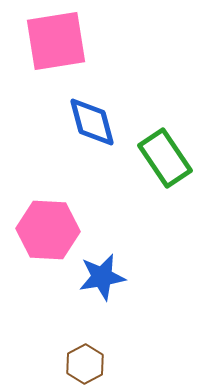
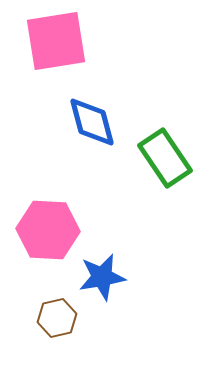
brown hexagon: moved 28 px left, 46 px up; rotated 15 degrees clockwise
